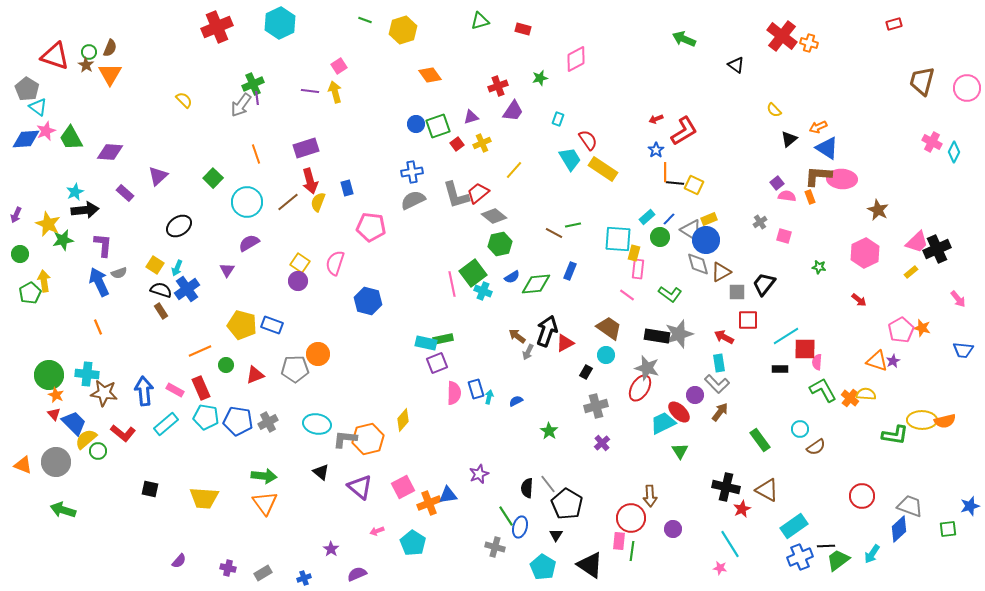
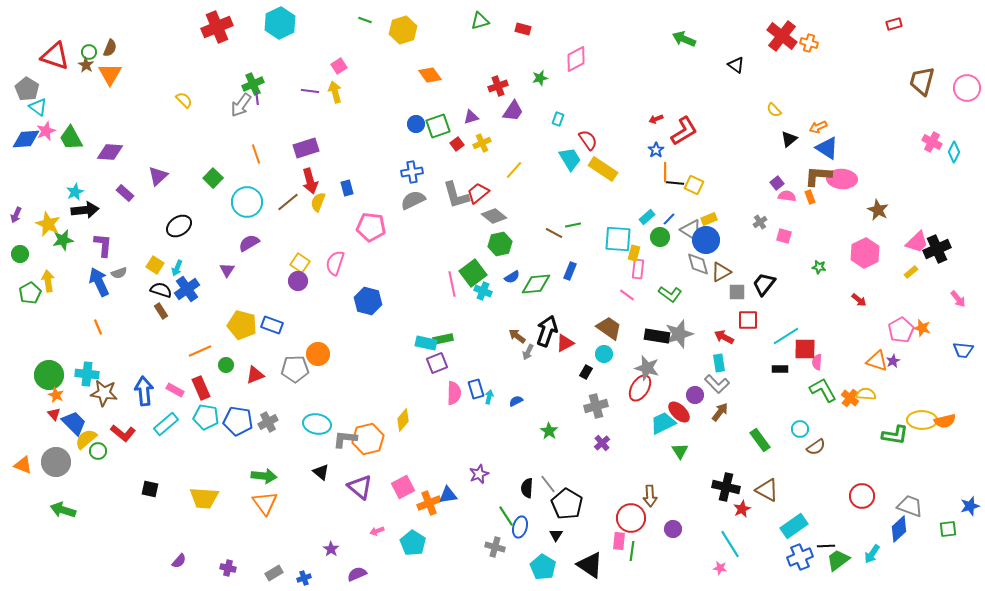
yellow arrow at (44, 281): moved 4 px right
cyan circle at (606, 355): moved 2 px left, 1 px up
gray rectangle at (263, 573): moved 11 px right
